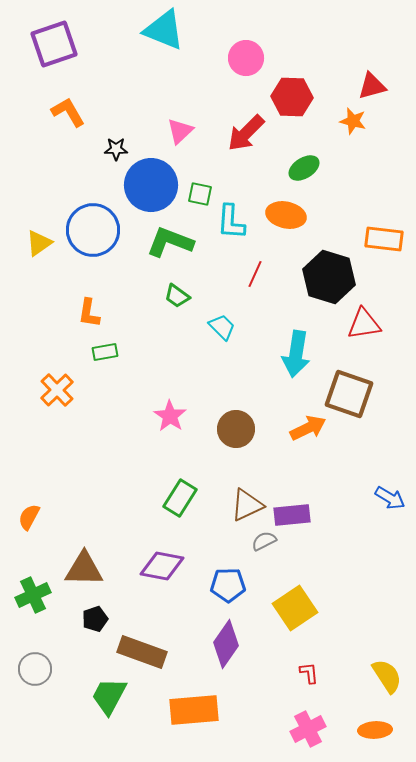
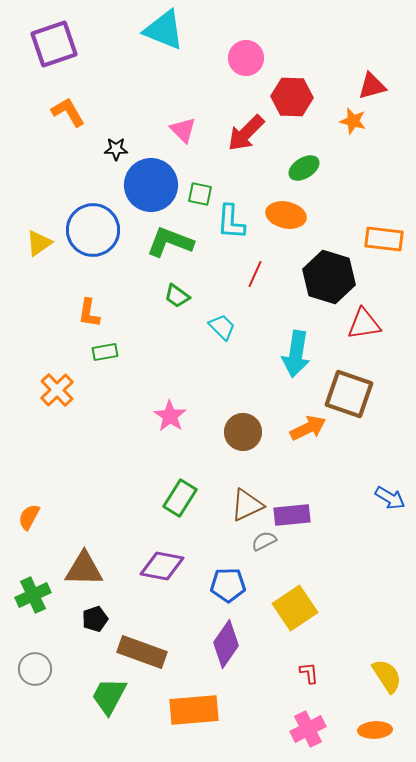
pink triangle at (180, 131): moved 3 px right, 1 px up; rotated 32 degrees counterclockwise
brown circle at (236, 429): moved 7 px right, 3 px down
